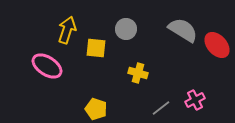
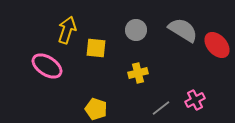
gray circle: moved 10 px right, 1 px down
yellow cross: rotated 30 degrees counterclockwise
